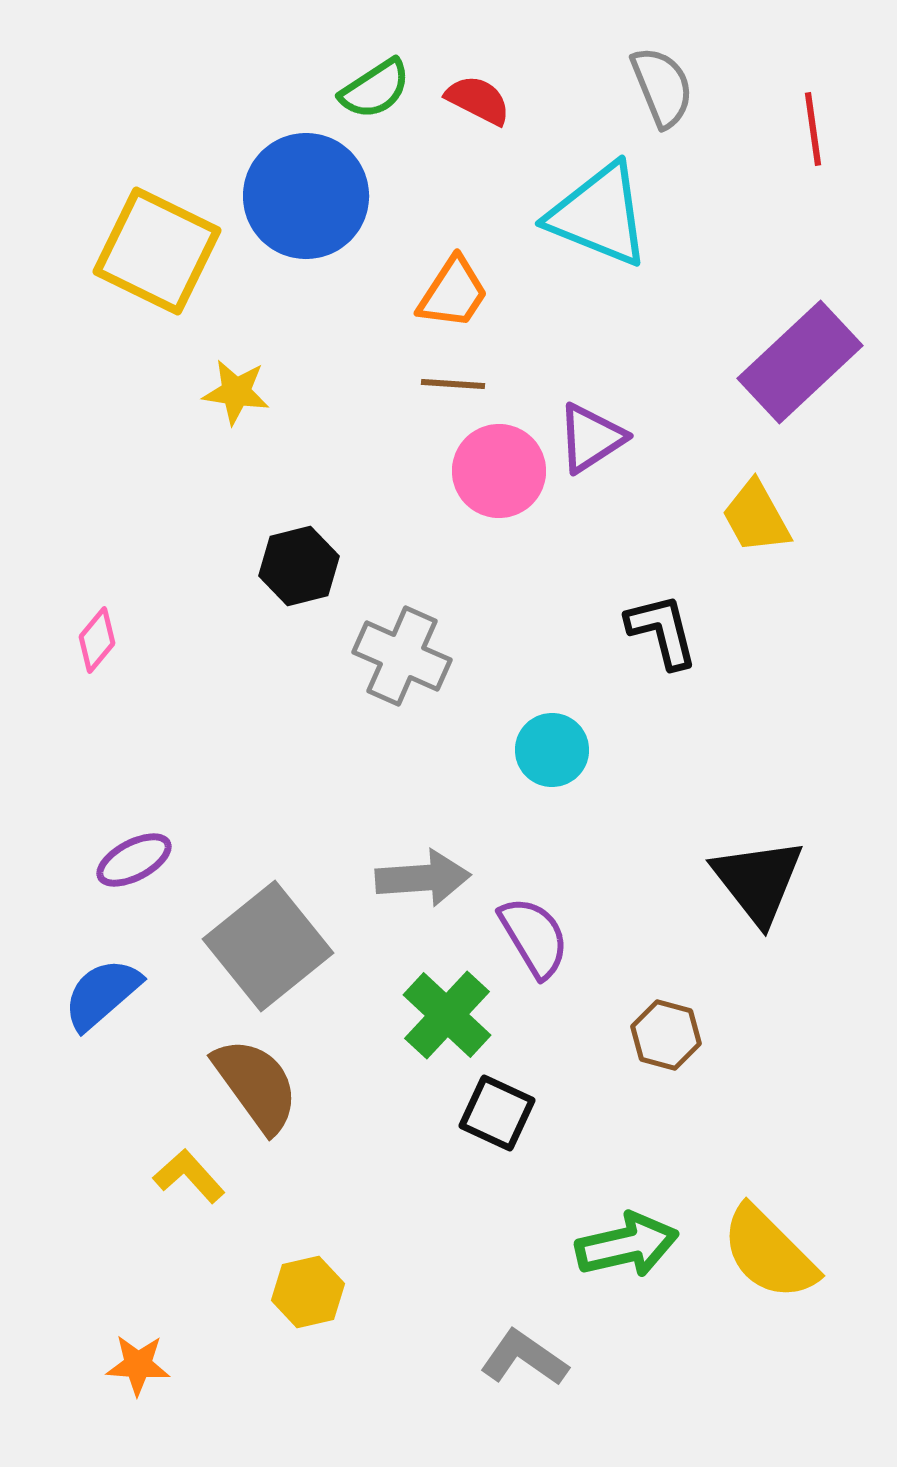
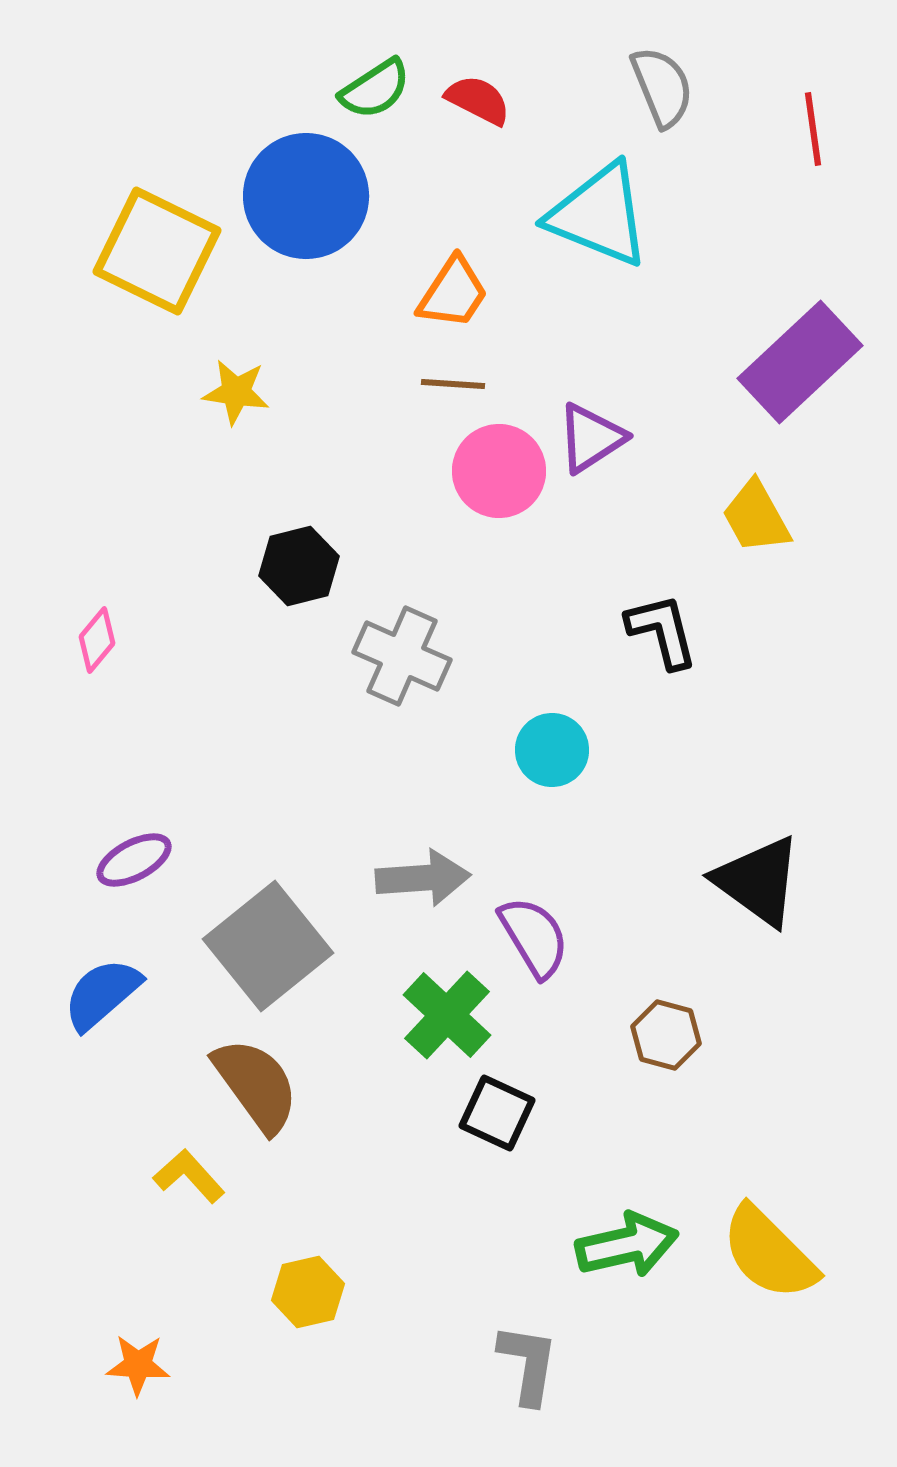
black triangle: rotated 16 degrees counterclockwise
gray L-shape: moved 4 px right, 6 px down; rotated 64 degrees clockwise
